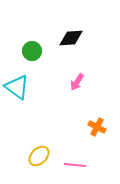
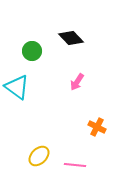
black diamond: rotated 50 degrees clockwise
